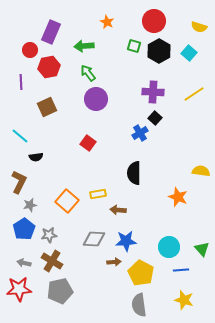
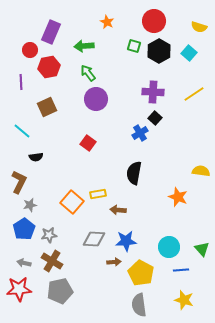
cyan line at (20, 136): moved 2 px right, 5 px up
black semicircle at (134, 173): rotated 10 degrees clockwise
orange square at (67, 201): moved 5 px right, 1 px down
